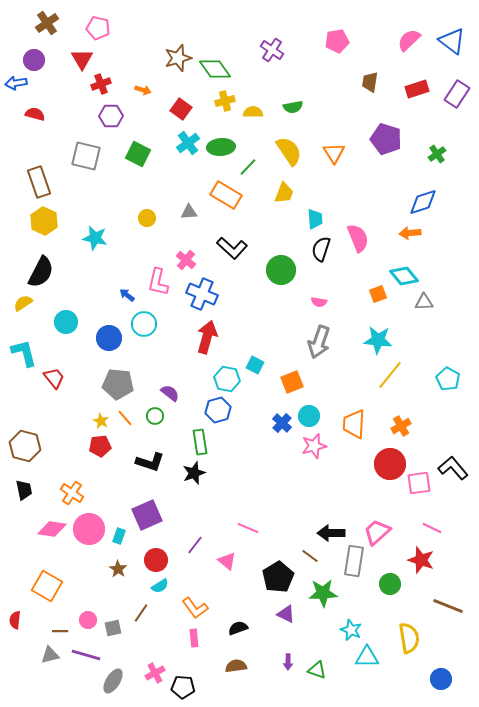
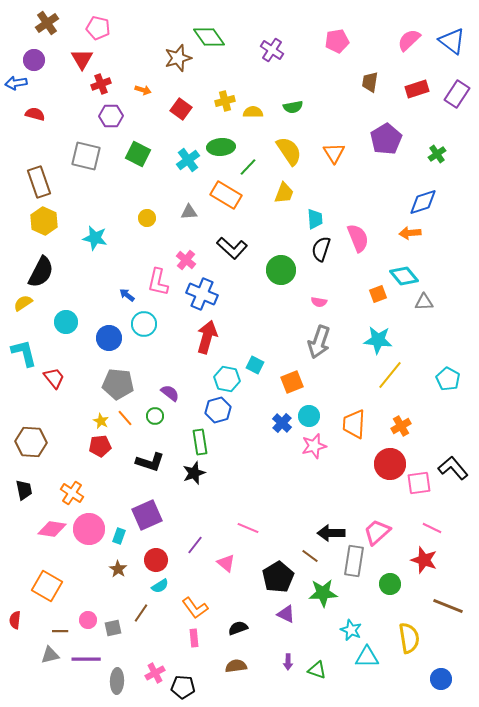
green diamond at (215, 69): moved 6 px left, 32 px up
purple pentagon at (386, 139): rotated 24 degrees clockwise
cyan cross at (188, 143): moved 17 px down
brown hexagon at (25, 446): moved 6 px right, 4 px up; rotated 12 degrees counterclockwise
red star at (421, 560): moved 3 px right
pink triangle at (227, 561): moved 1 px left, 2 px down
purple line at (86, 655): moved 4 px down; rotated 16 degrees counterclockwise
gray ellipse at (113, 681): moved 4 px right; rotated 30 degrees counterclockwise
